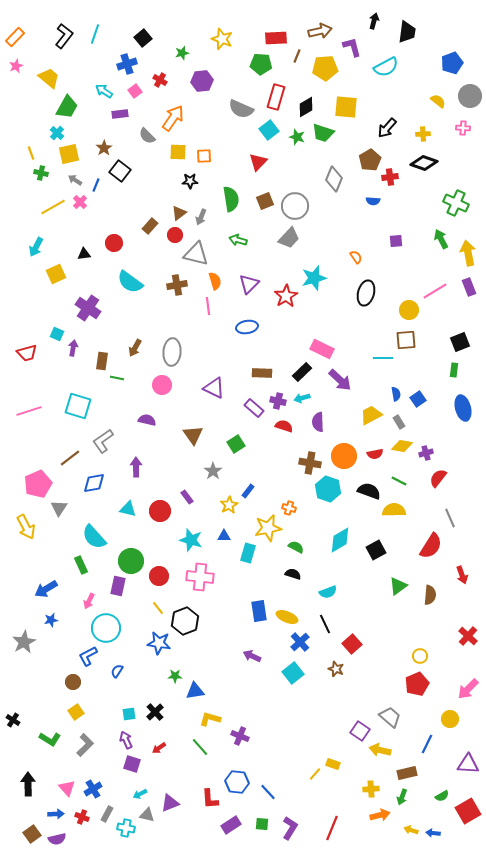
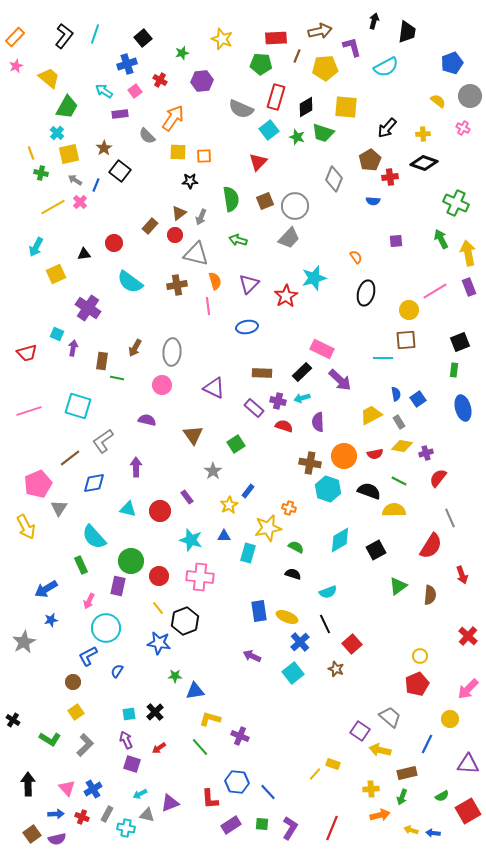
pink cross at (463, 128): rotated 24 degrees clockwise
